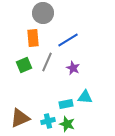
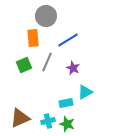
gray circle: moved 3 px right, 3 px down
cyan triangle: moved 5 px up; rotated 35 degrees counterclockwise
cyan rectangle: moved 1 px up
